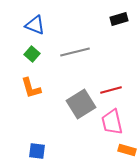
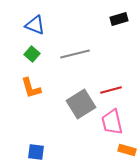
gray line: moved 2 px down
blue square: moved 1 px left, 1 px down
